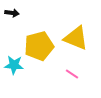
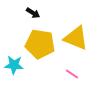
black arrow: moved 21 px right; rotated 24 degrees clockwise
yellow pentagon: moved 1 px right, 2 px up; rotated 24 degrees clockwise
